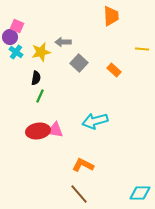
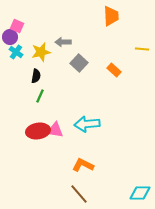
black semicircle: moved 2 px up
cyan arrow: moved 8 px left, 3 px down; rotated 10 degrees clockwise
